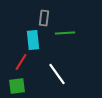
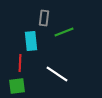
green line: moved 1 px left, 1 px up; rotated 18 degrees counterclockwise
cyan rectangle: moved 2 px left, 1 px down
red line: moved 1 px left, 1 px down; rotated 30 degrees counterclockwise
white line: rotated 20 degrees counterclockwise
